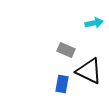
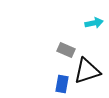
black triangle: moved 2 px left; rotated 44 degrees counterclockwise
